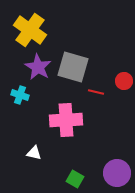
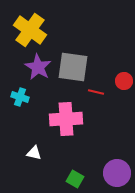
gray square: rotated 8 degrees counterclockwise
cyan cross: moved 2 px down
pink cross: moved 1 px up
